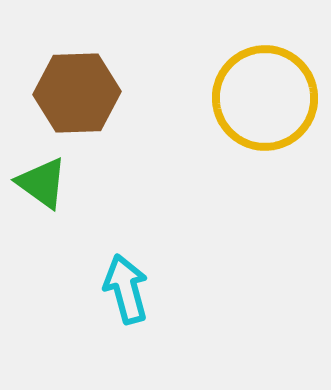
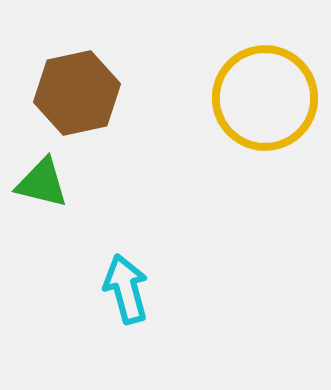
brown hexagon: rotated 10 degrees counterclockwise
green triangle: rotated 22 degrees counterclockwise
